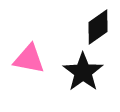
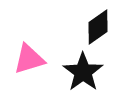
pink triangle: rotated 28 degrees counterclockwise
